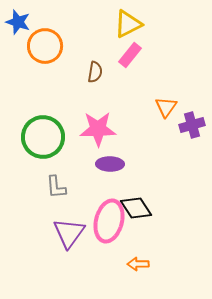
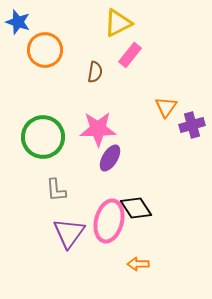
yellow triangle: moved 10 px left, 1 px up
orange circle: moved 4 px down
purple ellipse: moved 6 px up; rotated 60 degrees counterclockwise
gray L-shape: moved 3 px down
